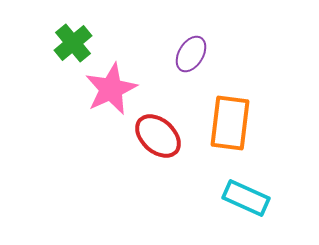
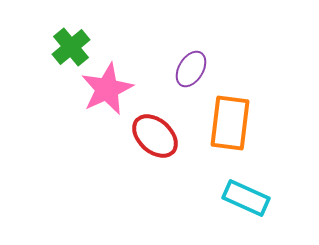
green cross: moved 2 px left, 4 px down
purple ellipse: moved 15 px down
pink star: moved 4 px left
red ellipse: moved 3 px left
